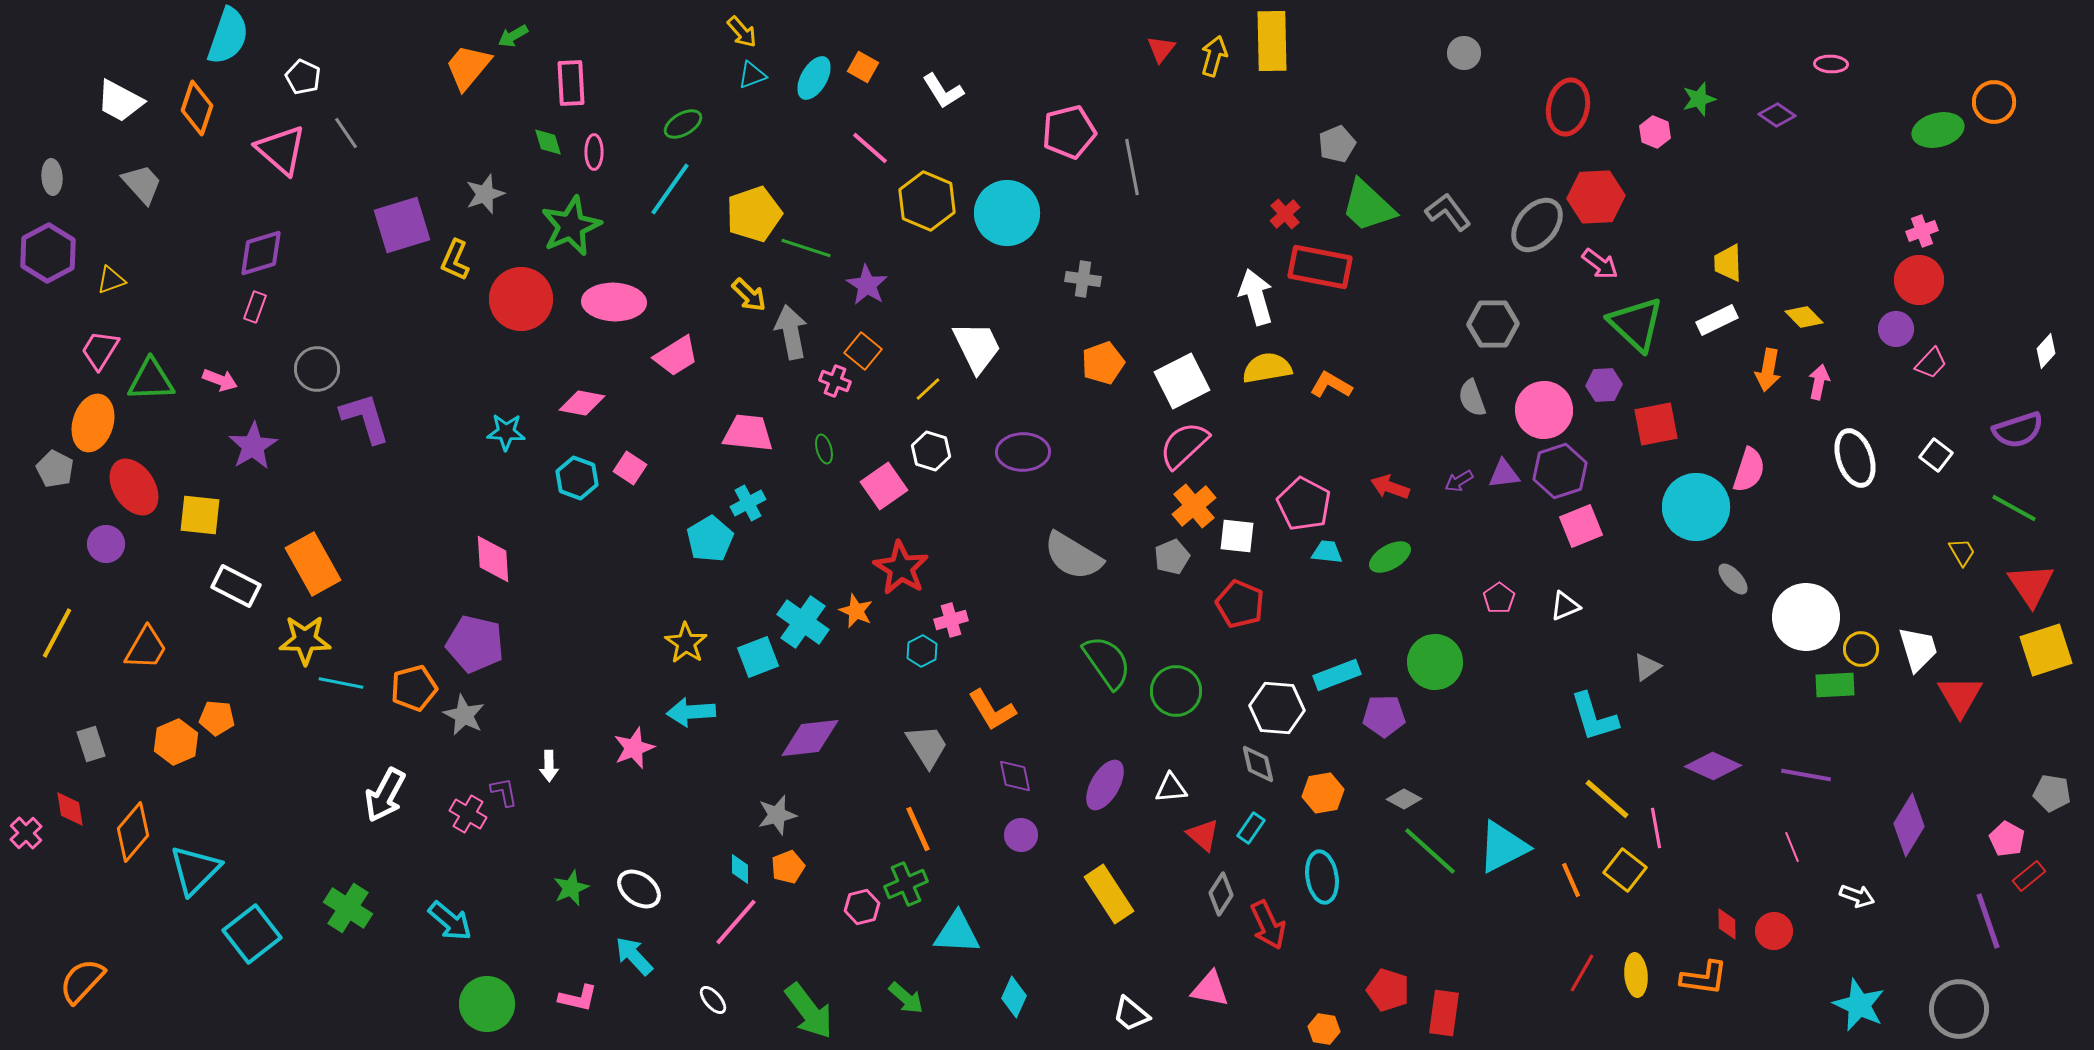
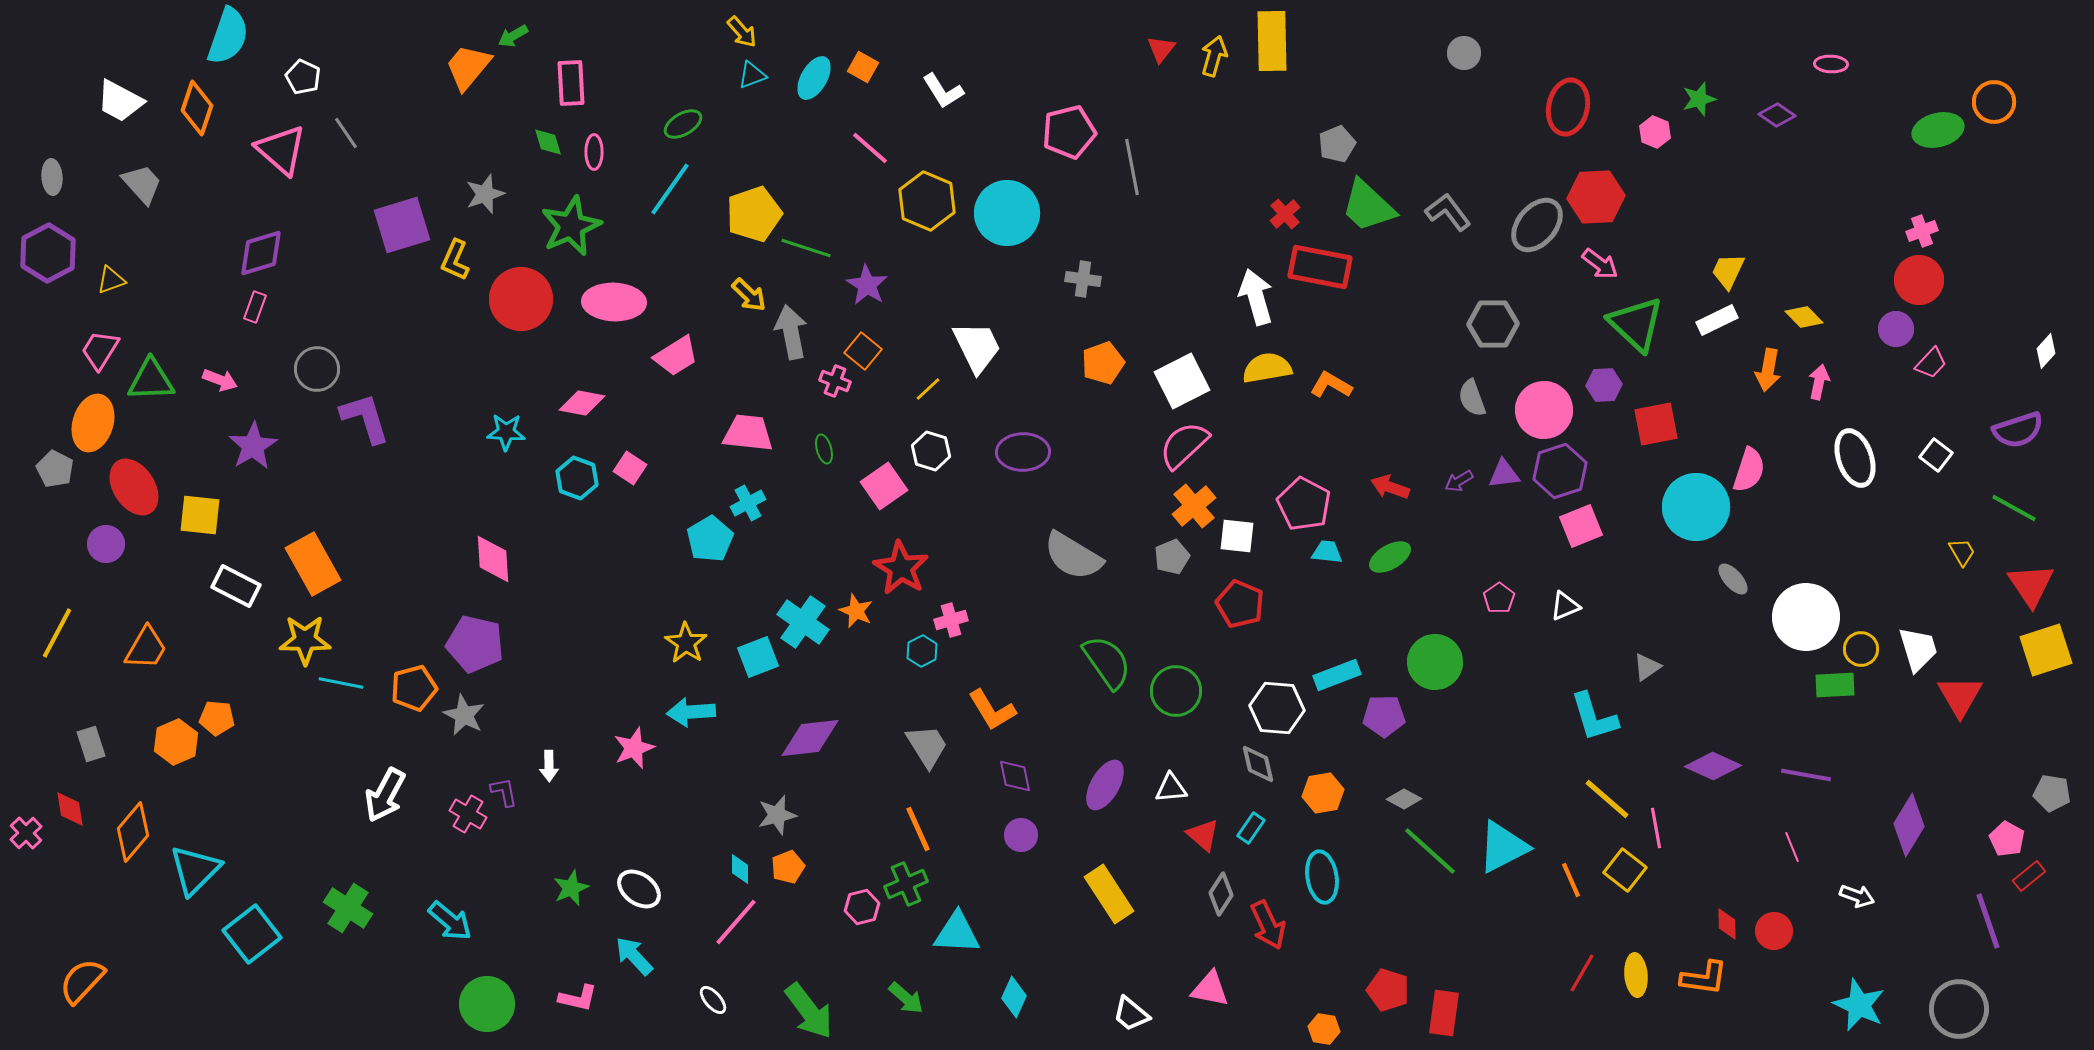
yellow trapezoid at (1728, 263): moved 8 px down; rotated 27 degrees clockwise
